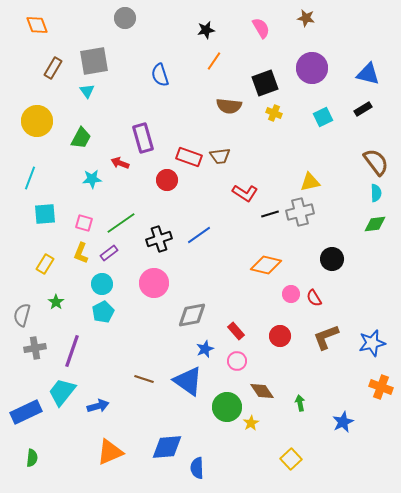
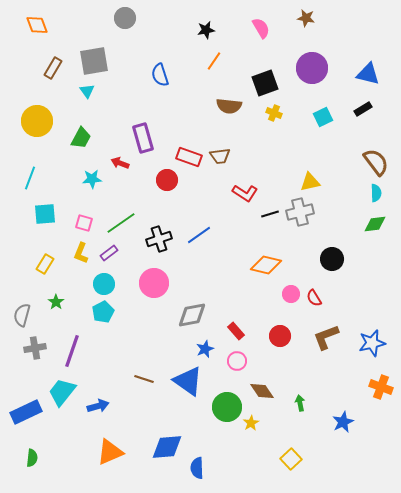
cyan circle at (102, 284): moved 2 px right
